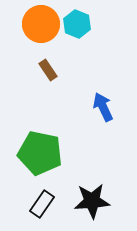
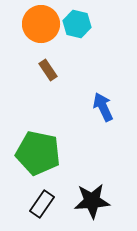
cyan hexagon: rotated 8 degrees counterclockwise
green pentagon: moved 2 px left
